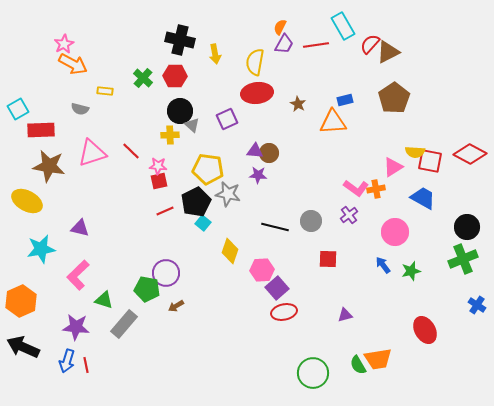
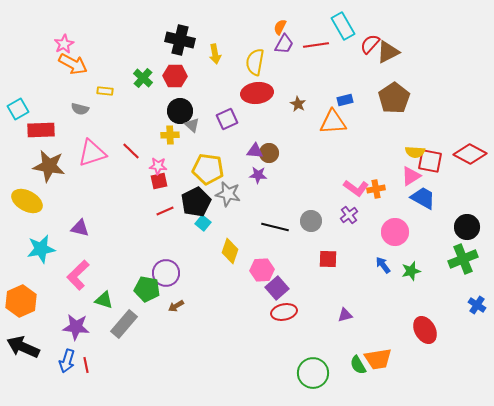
pink triangle at (393, 167): moved 18 px right, 9 px down
